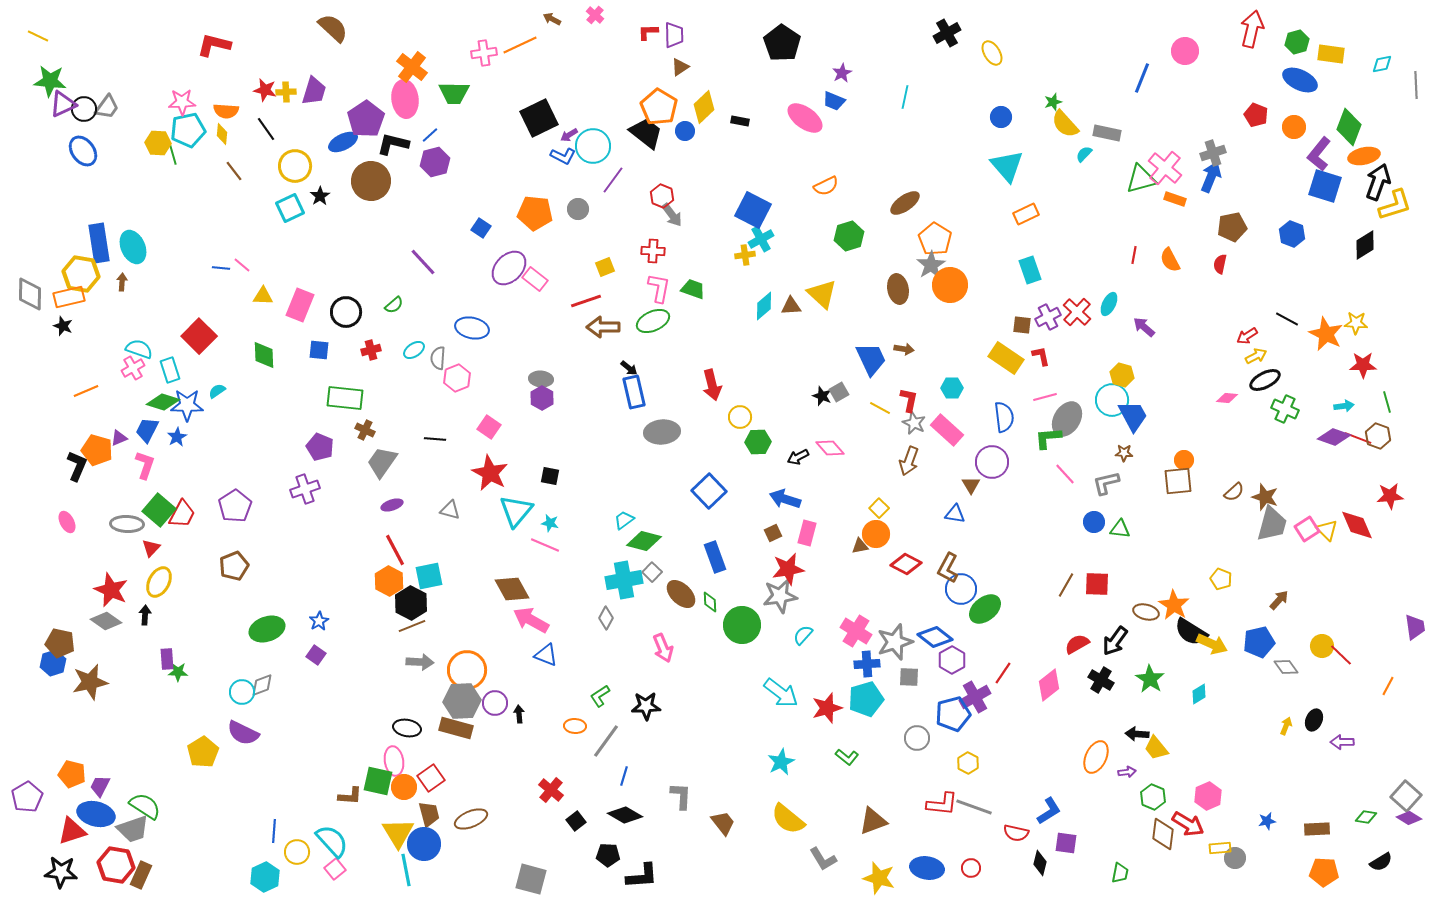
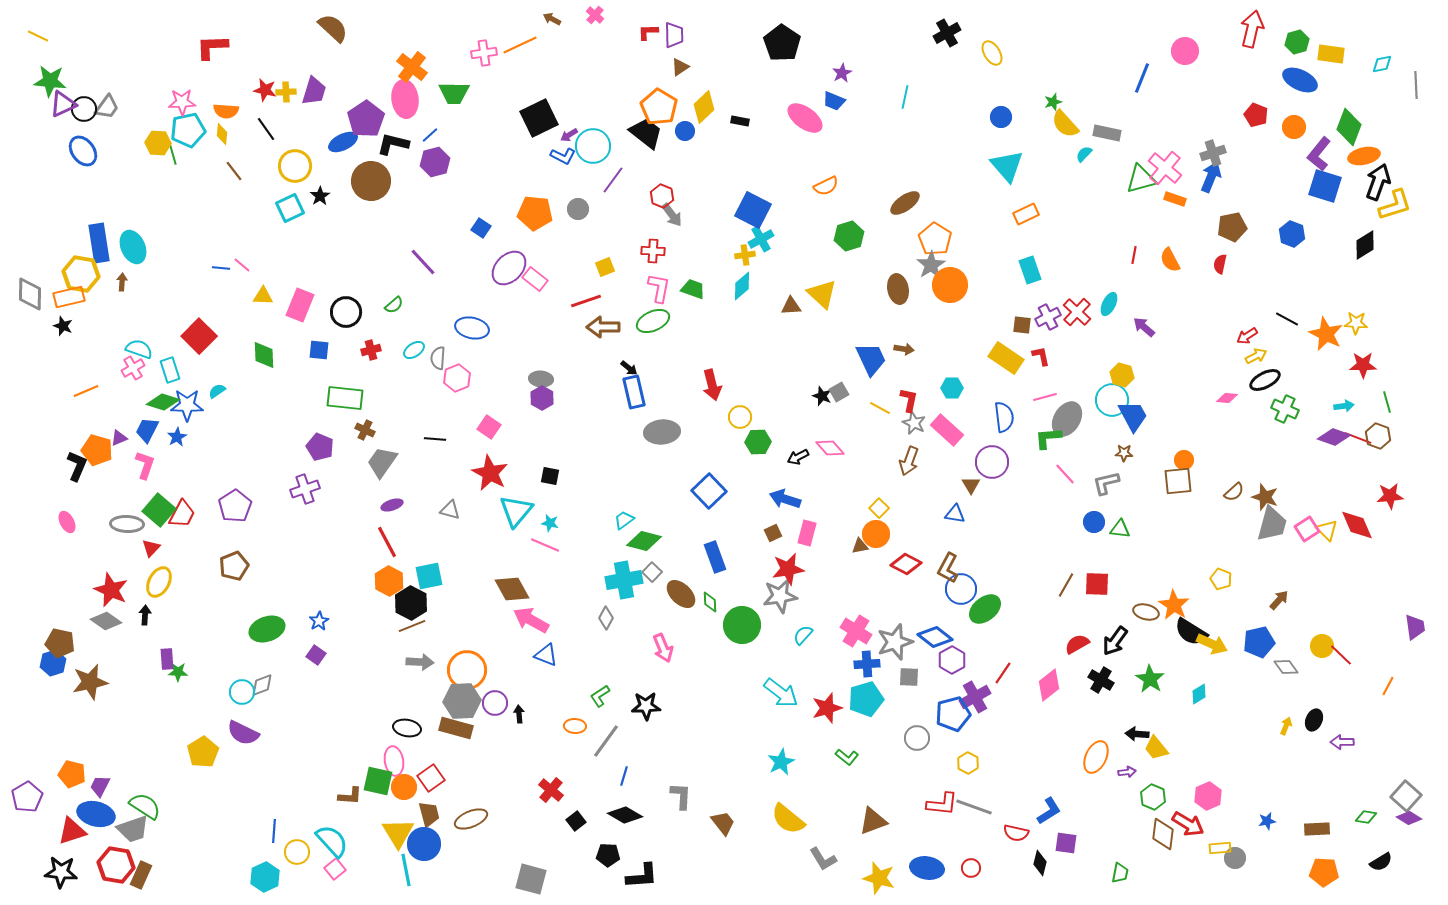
red L-shape at (214, 45): moved 2 px left, 2 px down; rotated 16 degrees counterclockwise
cyan diamond at (764, 306): moved 22 px left, 20 px up
red line at (395, 550): moved 8 px left, 8 px up
